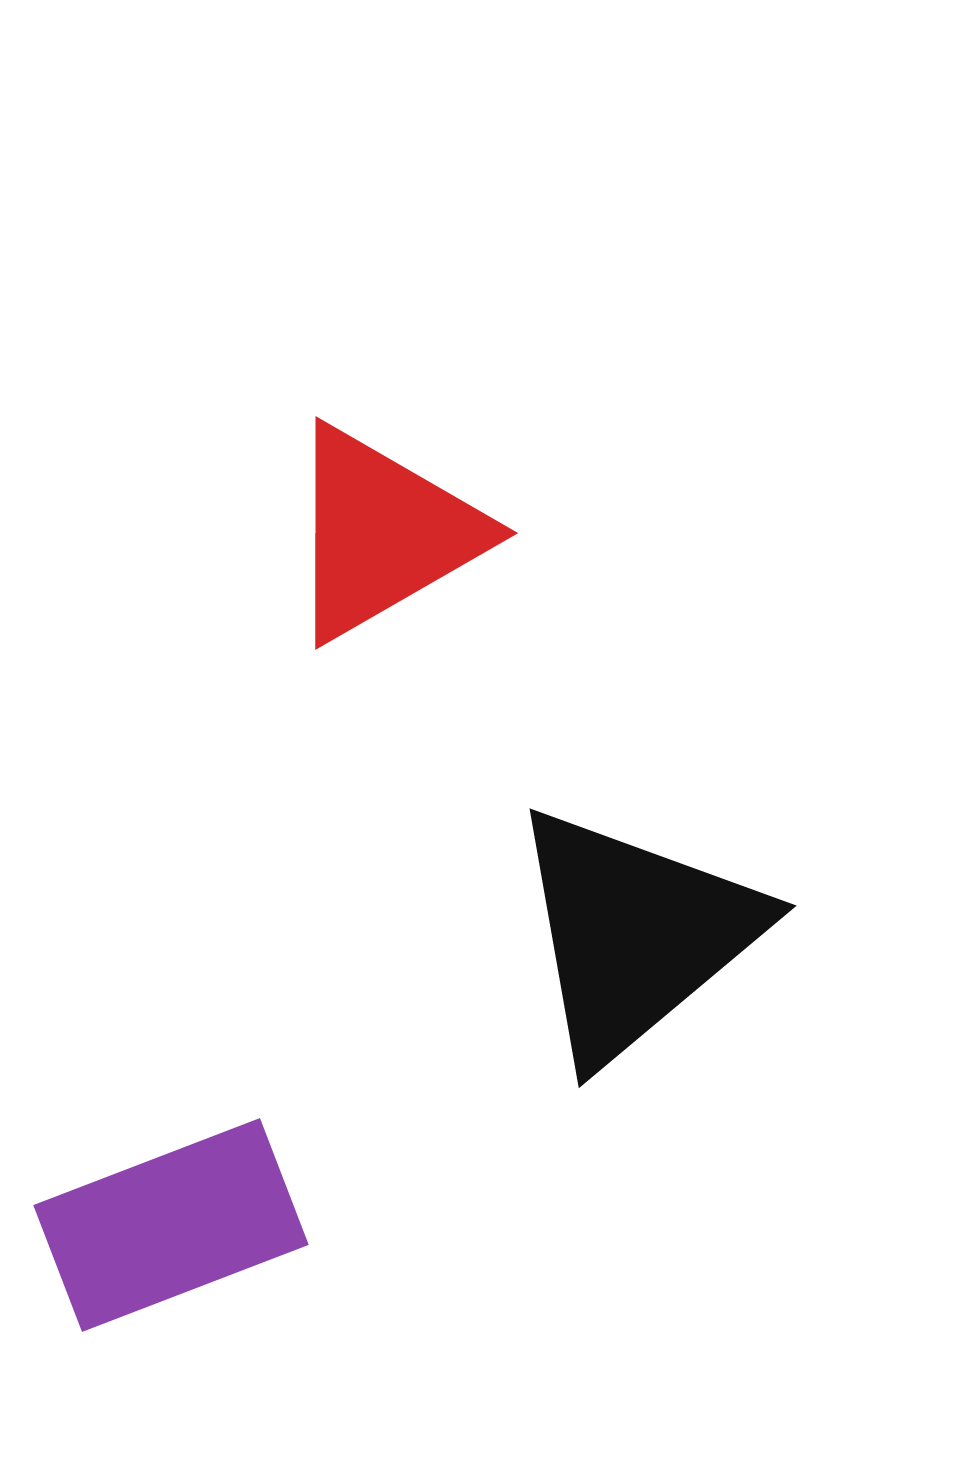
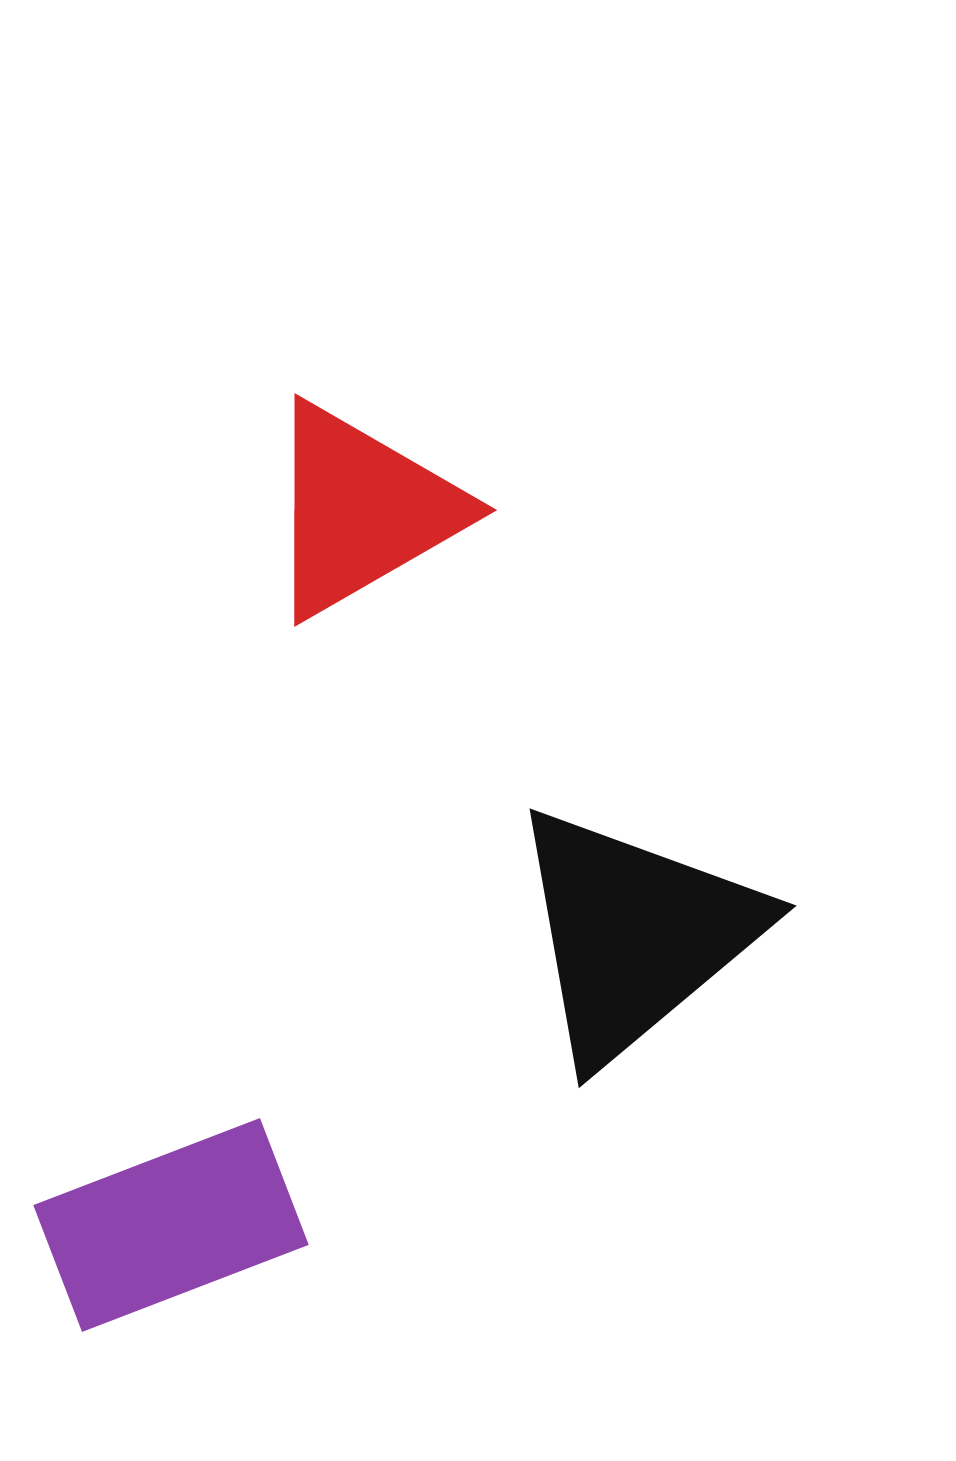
red triangle: moved 21 px left, 23 px up
